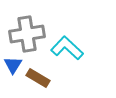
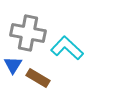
gray cross: moved 1 px right, 1 px up; rotated 20 degrees clockwise
